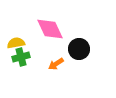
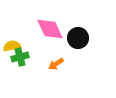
yellow semicircle: moved 4 px left, 3 px down
black circle: moved 1 px left, 11 px up
green cross: moved 1 px left
